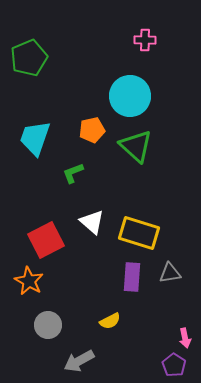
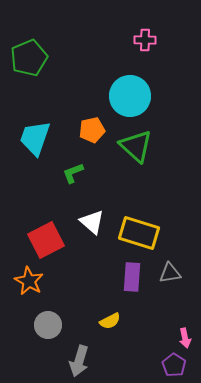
gray arrow: rotated 44 degrees counterclockwise
